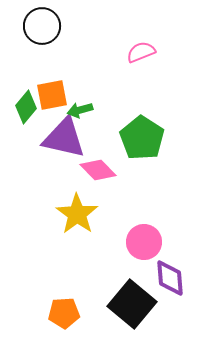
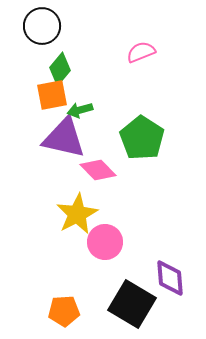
green diamond: moved 34 px right, 38 px up
yellow star: rotated 9 degrees clockwise
pink circle: moved 39 px left
black square: rotated 9 degrees counterclockwise
orange pentagon: moved 2 px up
